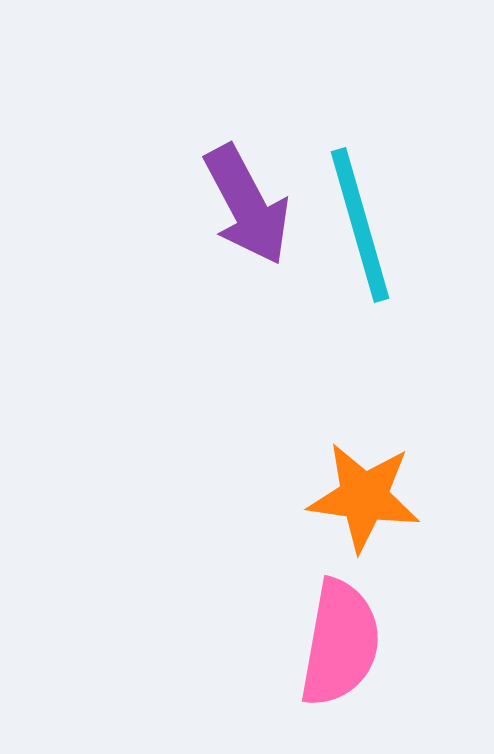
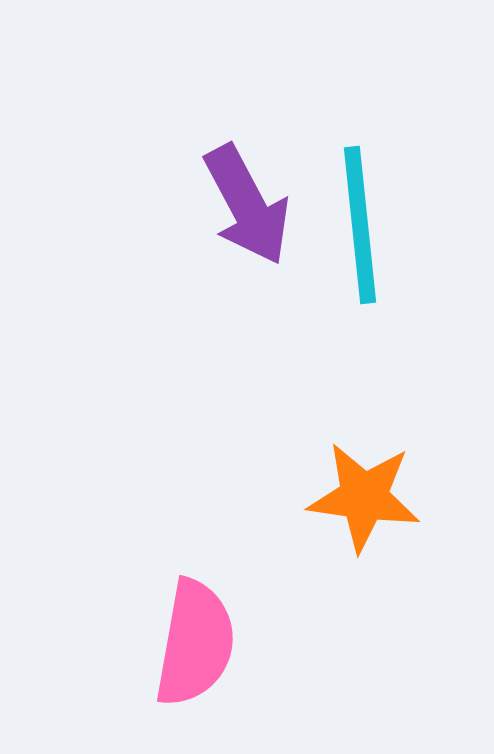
cyan line: rotated 10 degrees clockwise
pink semicircle: moved 145 px left
